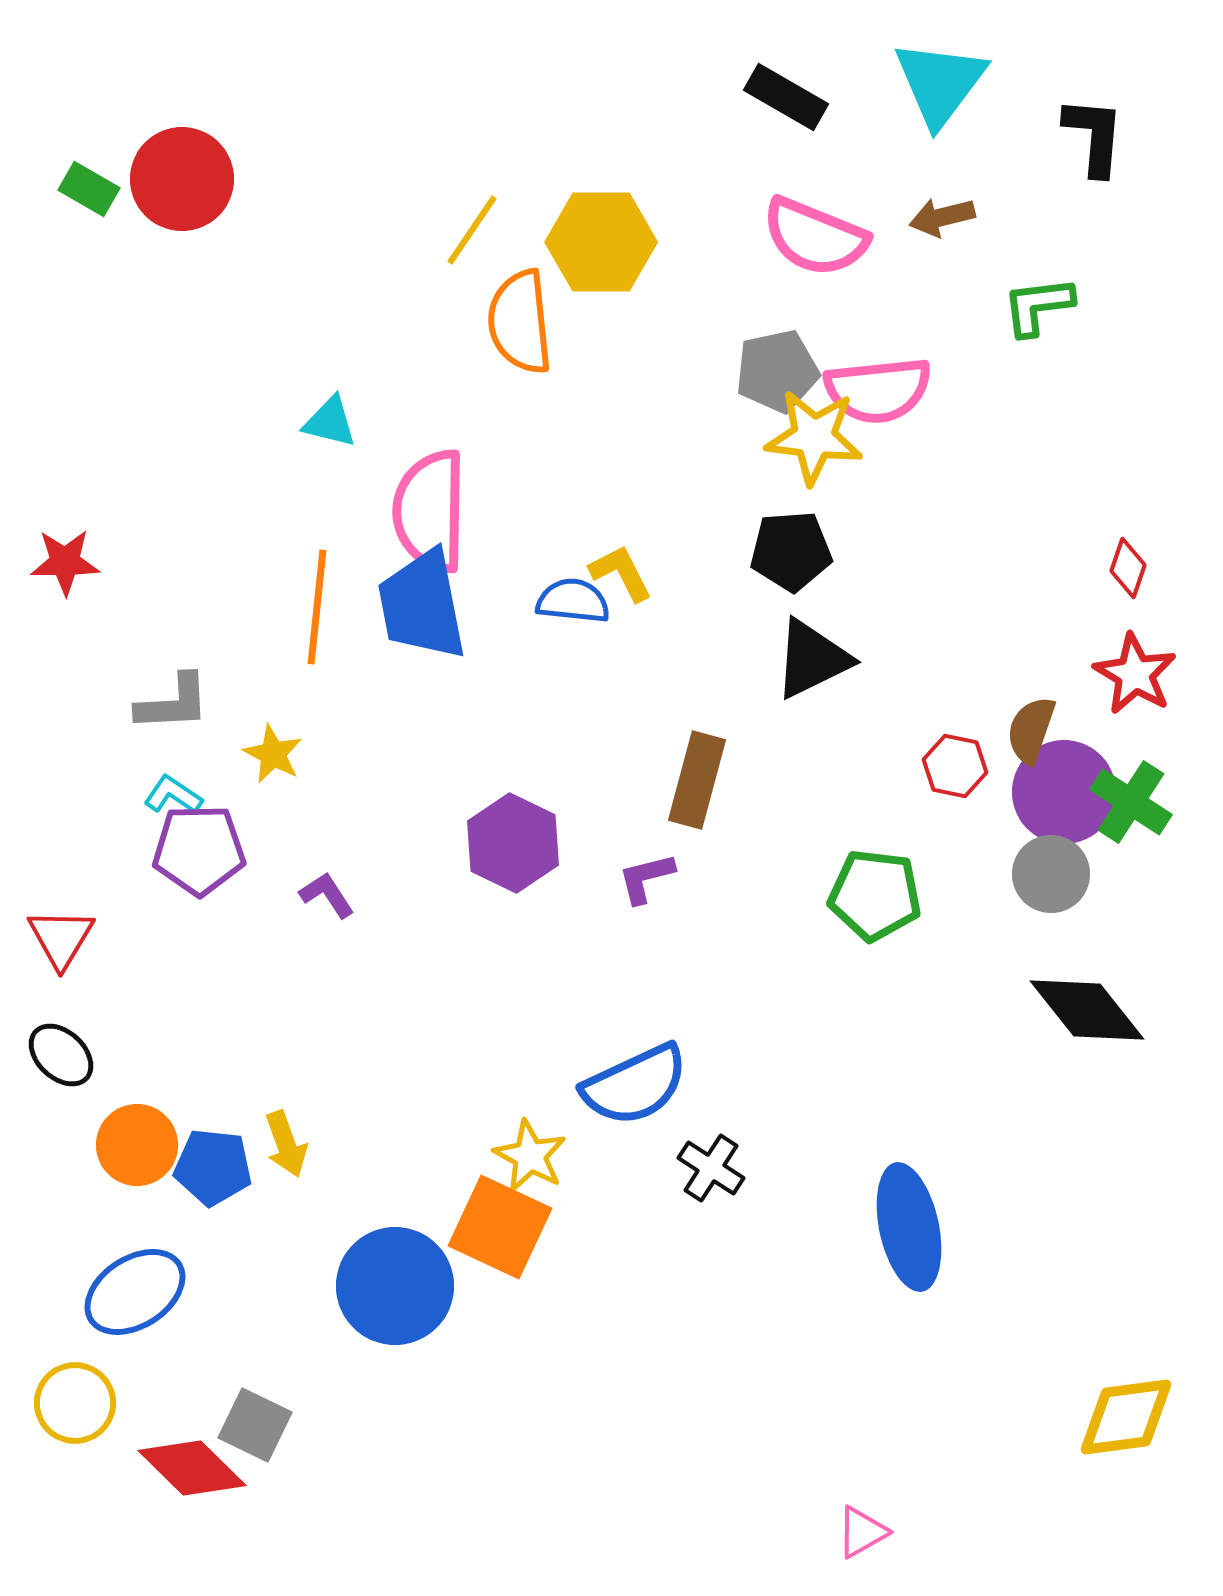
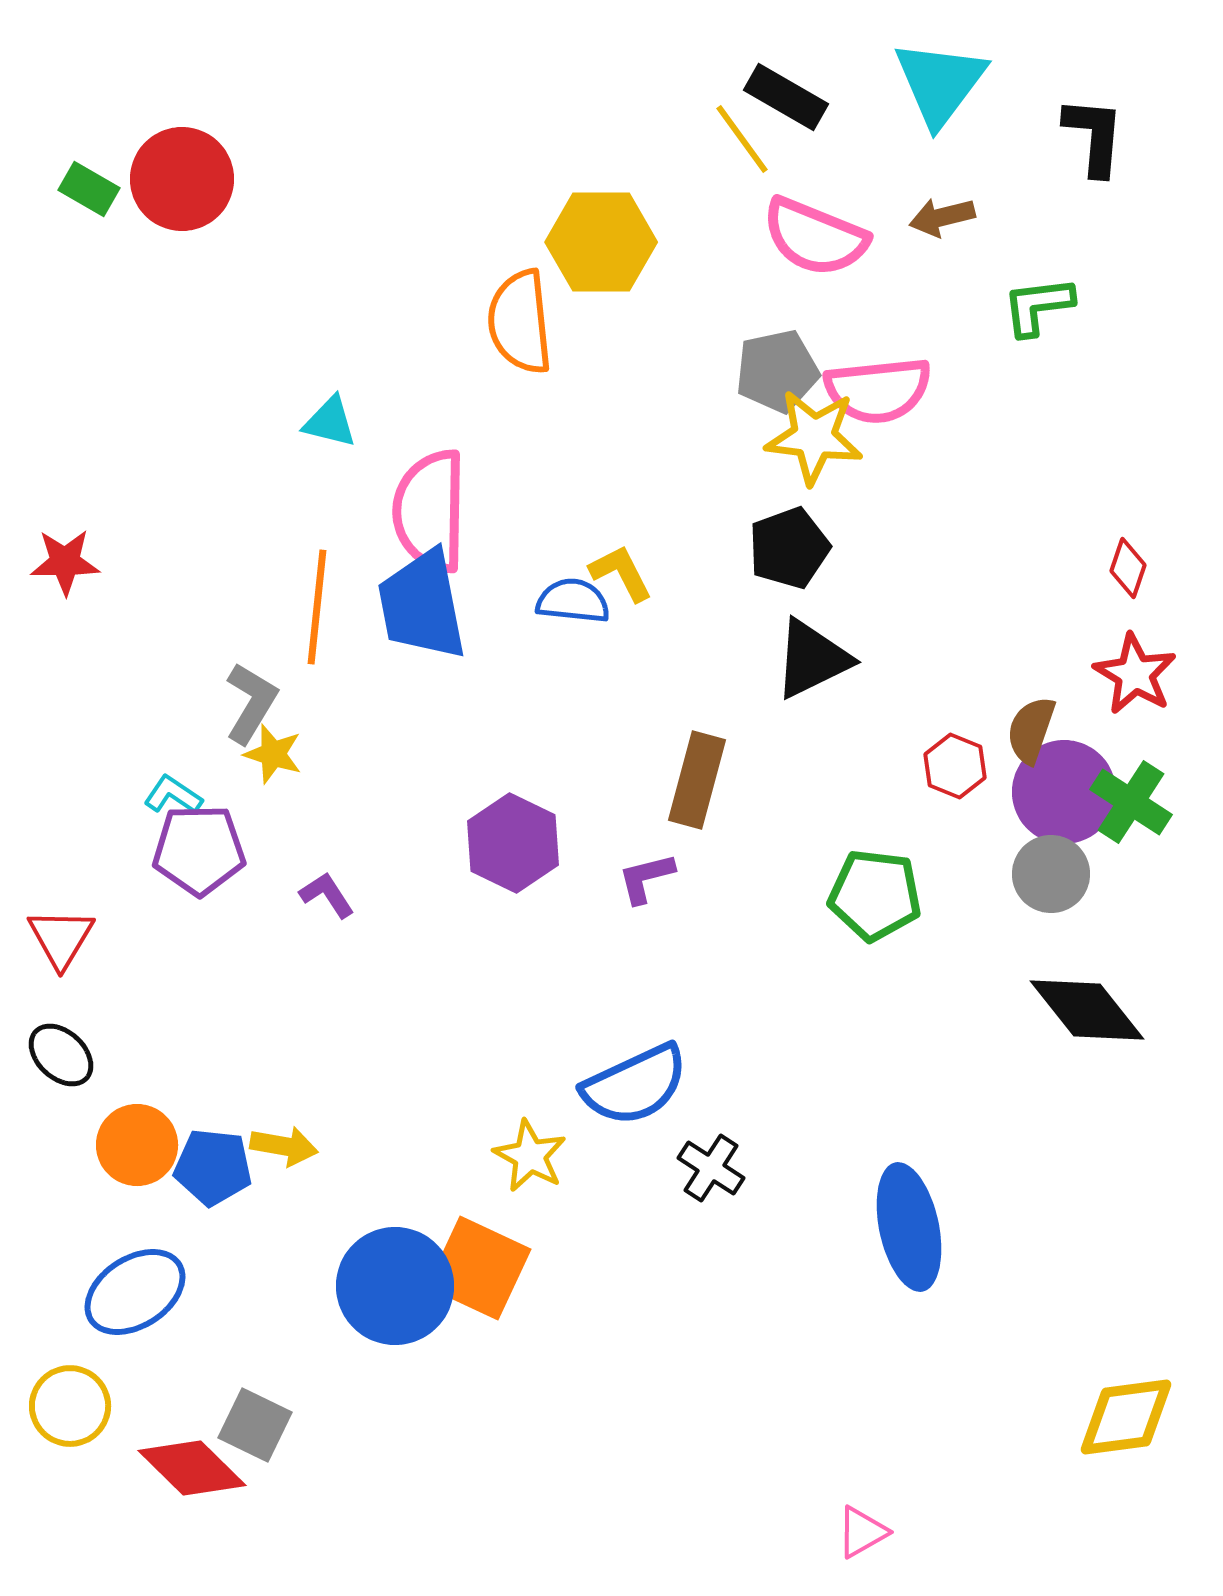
yellow line at (472, 230): moved 270 px right, 91 px up; rotated 70 degrees counterclockwise
black pentagon at (791, 551): moved 2 px left, 3 px up; rotated 16 degrees counterclockwise
gray L-shape at (173, 703): moved 78 px right; rotated 56 degrees counterclockwise
yellow star at (273, 754): rotated 10 degrees counterclockwise
red hexagon at (955, 766): rotated 10 degrees clockwise
yellow arrow at (286, 1144): moved 2 px left, 2 px down; rotated 60 degrees counterclockwise
orange square at (500, 1227): moved 21 px left, 41 px down
yellow circle at (75, 1403): moved 5 px left, 3 px down
